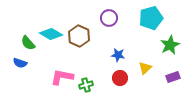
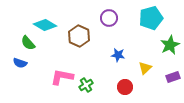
cyan diamond: moved 6 px left, 9 px up
red circle: moved 5 px right, 9 px down
green cross: rotated 16 degrees counterclockwise
